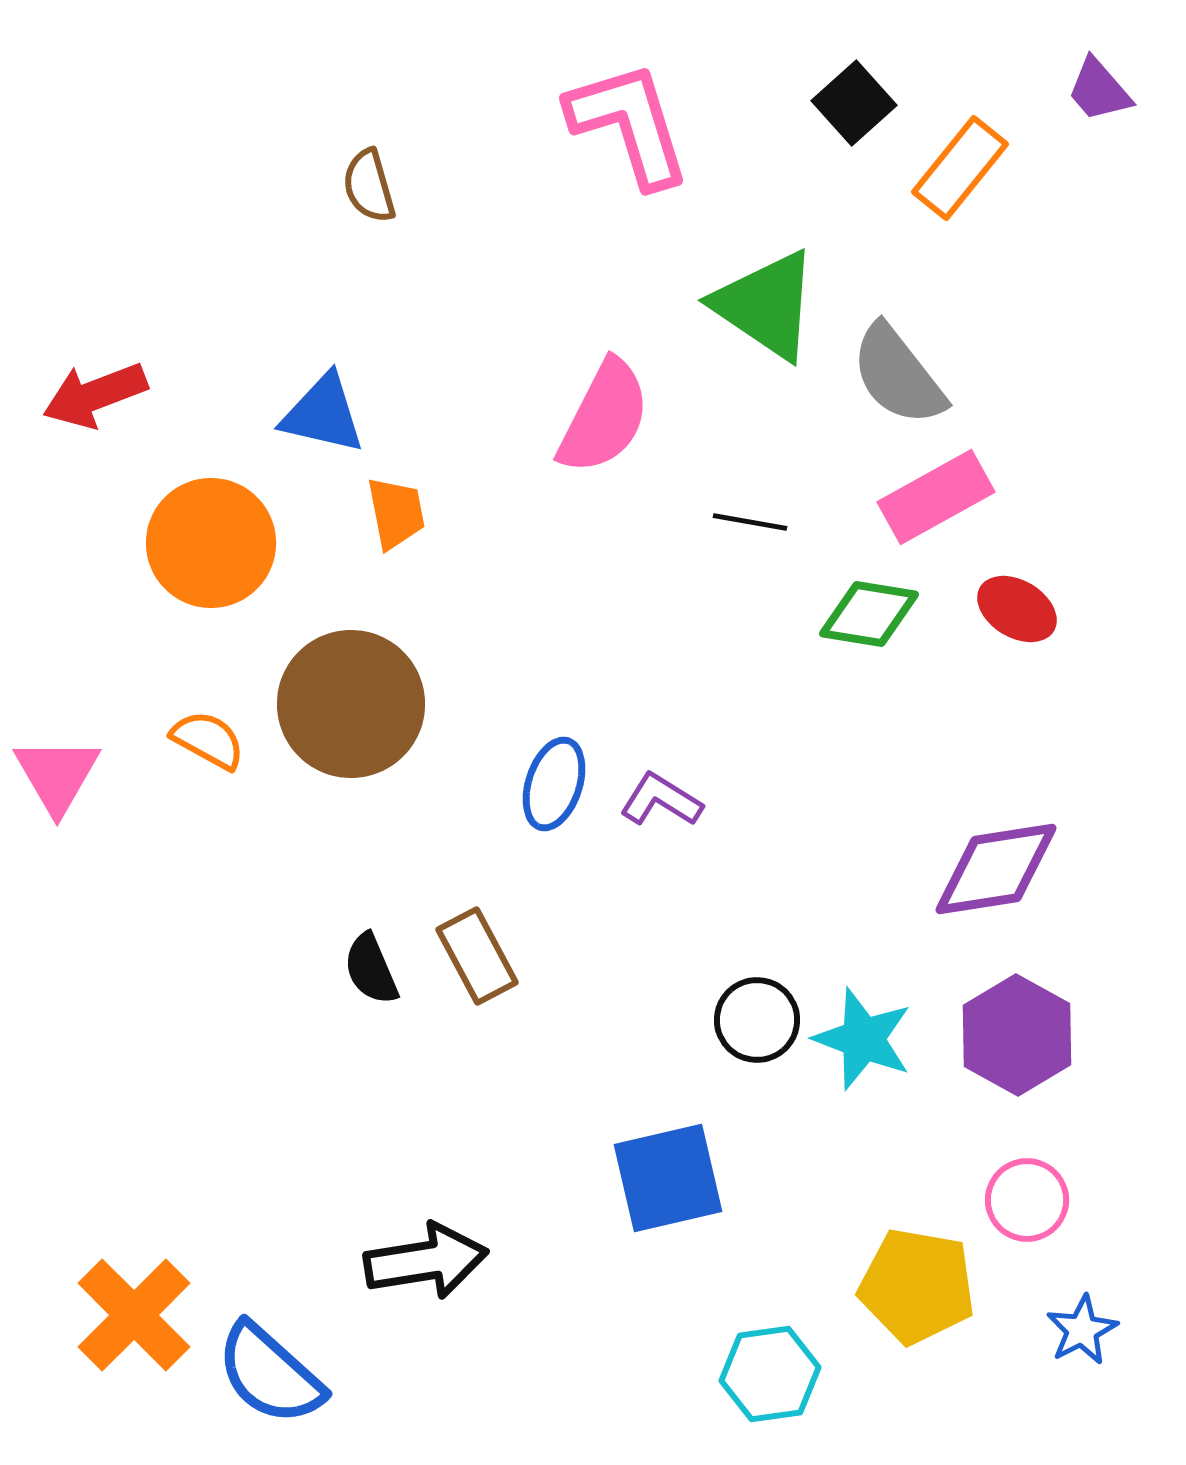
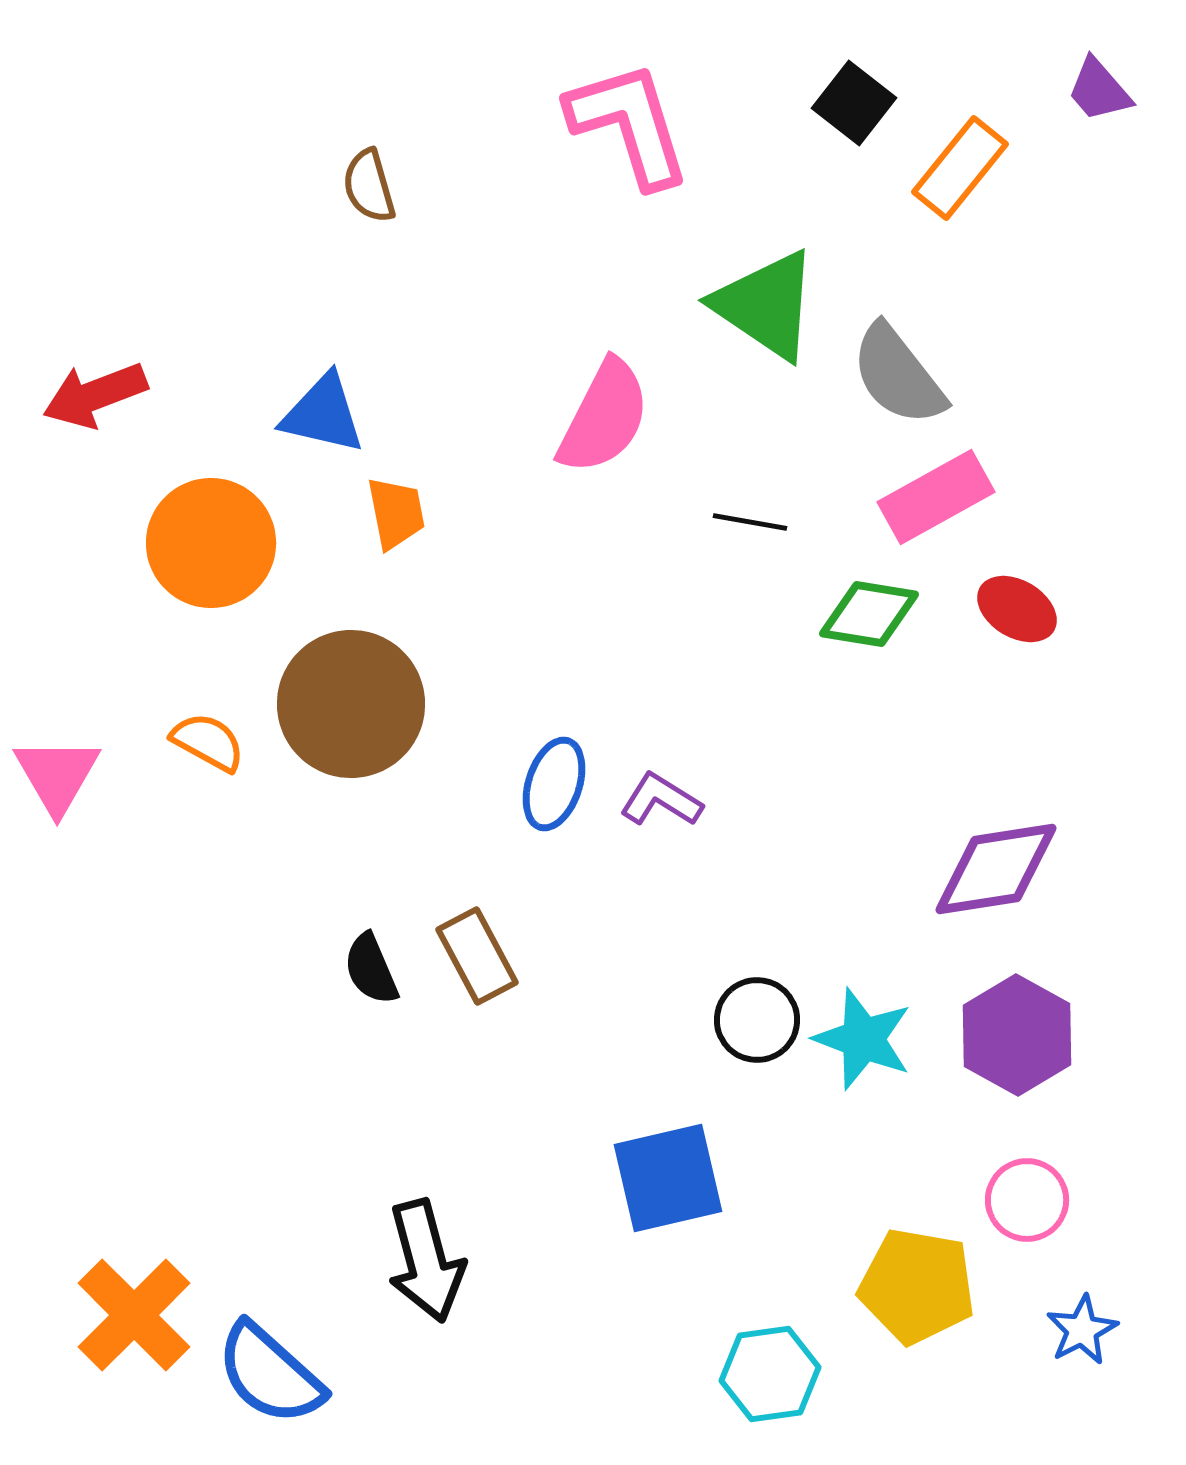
black square: rotated 10 degrees counterclockwise
orange semicircle: moved 2 px down
black arrow: rotated 84 degrees clockwise
